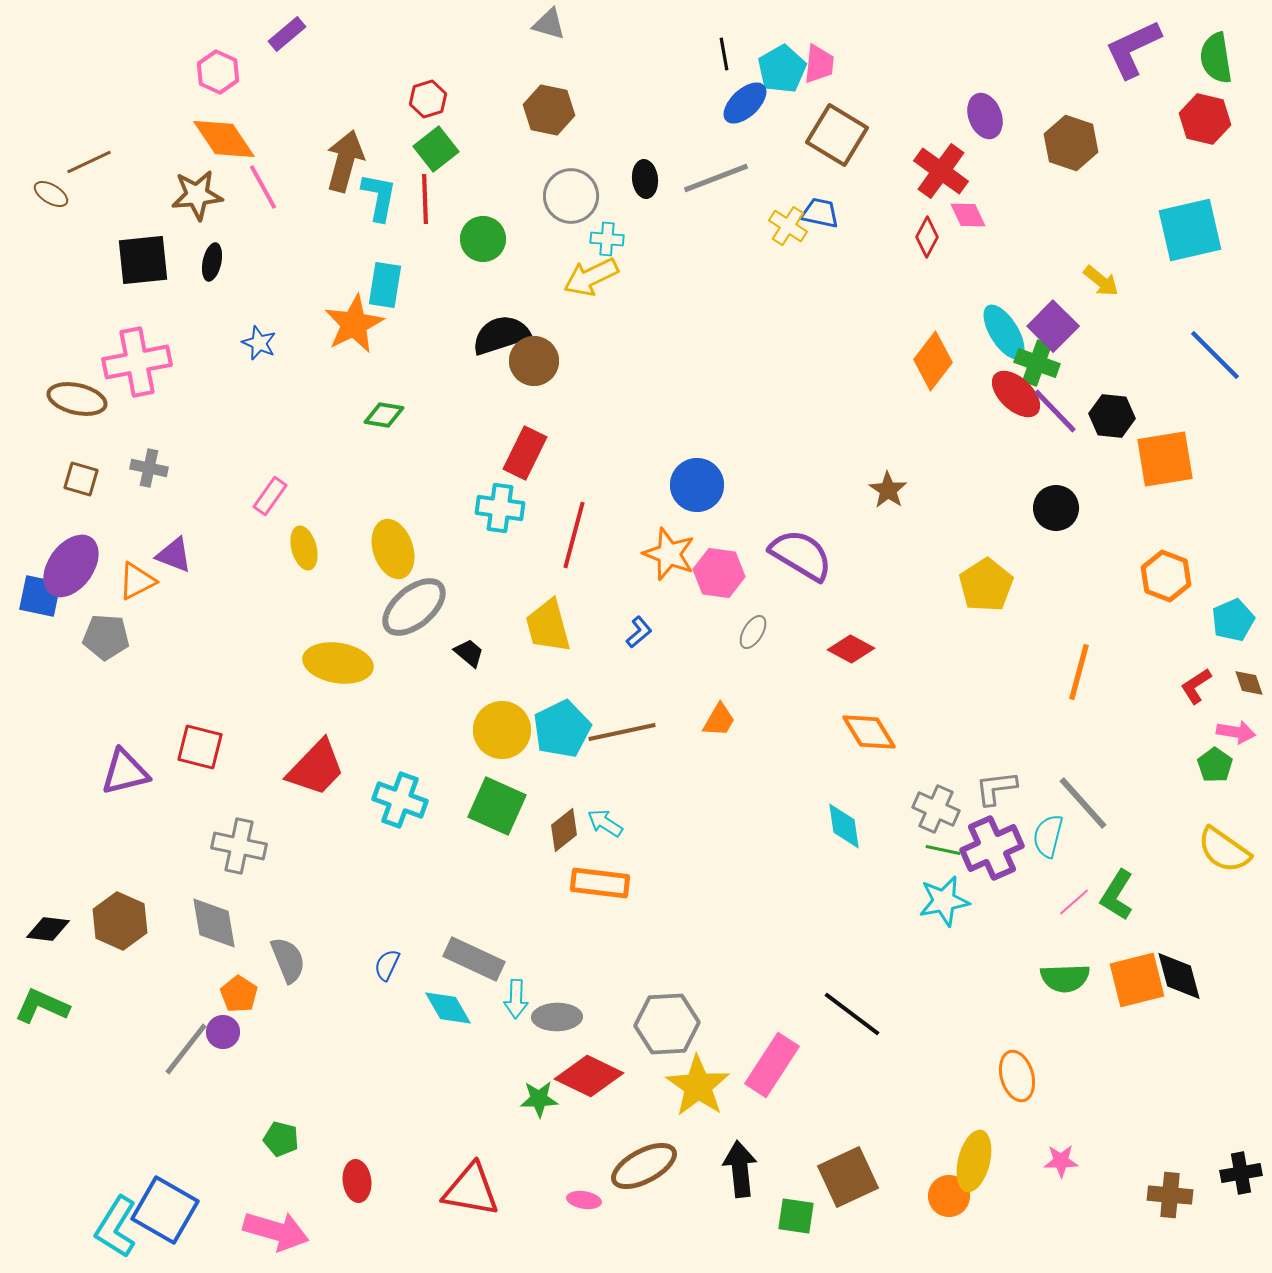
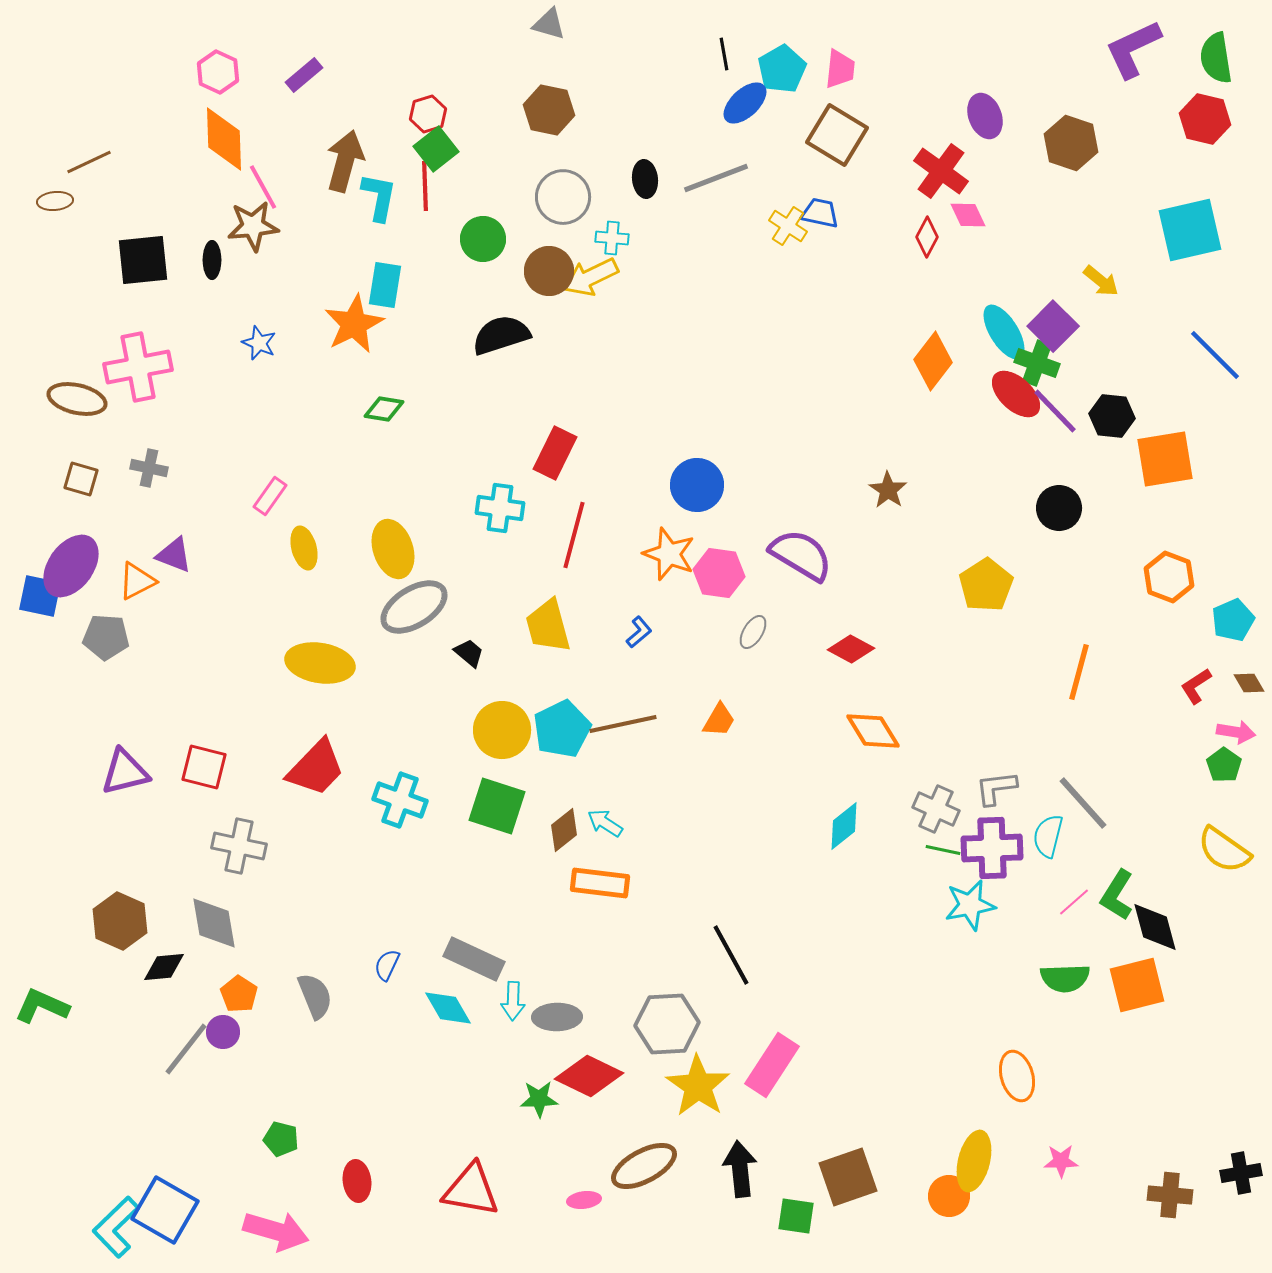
purple rectangle at (287, 34): moved 17 px right, 41 px down
pink trapezoid at (819, 64): moved 21 px right, 5 px down
red hexagon at (428, 99): moved 15 px down
orange diamond at (224, 139): rotated 32 degrees clockwise
brown ellipse at (51, 194): moved 4 px right, 7 px down; rotated 36 degrees counterclockwise
brown star at (197, 195): moved 56 px right, 31 px down
gray circle at (571, 196): moved 8 px left, 1 px down
red line at (425, 199): moved 13 px up
cyan cross at (607, 239): moved 5 px right, 1 px up
black ellipse at (212, 262): moved 2 px up; rotated 12 degrees counterclockwise
brown circle at (534, 361): moved 15 px right, 90 px up
pink cross at (137, 362): moved 1 px right, 5 px down
green diamond at (384, 415): moved 6 px up
red rectangle at (525, 453): moved 30 px right
black circle at (1056, 508): moved 3 px right
orange hexagon at (1166, 576): moved 3 px right, 1 px down
gray ellipse at (414, 607): rotated 8 degrees clockwise
yellow ellipse at (338, 663): moved 18 px left
brown diamond at (1249, 683): rotated 12 degrees counterclockwise
brown line at (622, 732): moved 1 px right, 8 px up
orange diamond at (869, 732): moved 4 px right, 1 px up
red square at (200, 747): moved 4 px right, 20 px down
green pentagon at (1215, 765): moved 9 px right
green square at (497, 806): rotated 6 degrees counterclockwise
cyan diamond at (844, 826): rotated 60 degrees clockwise
purple cross at (992, 848): rotated 22 degrees clockwise
cyan star at (944, 901): moved 26 px right, 4 px down
black diamond at (48, 929): moved 116 px right, 38 px down; rotated 12 degrees counterclockwise
gray semicircle at (288, 960): moved 27 px right, 36 px down
black diamond at (1179, 976): moved 24 px left, 49 px up
orange square at (1137, 980): moved 5 px down
cyan arrow at (516, 999): moved 3 px left, 2 px down
black line at (852, 1014): moved 121 px left, 59 px up; rotated 24 degrees clockwise
brown square at (848, 1177): rotated 6 degrees clockwise
pink ellipse at (584, 1200): rotated 16 degrees counterclockwise
cyan L-shape at (116, 1227): rotated 14 degrees clockwise
